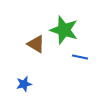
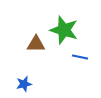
brown triangle: rotated 30 degrees counterclockwise
